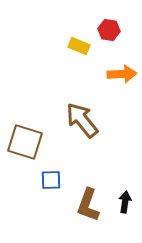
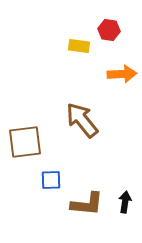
yellow rectangle: rotated 15 degrees counterclockwise
brown square: rotated 24 degrees counterclockwise
brown L-shape: moved 1 px left, 1 px up; rotated 104 degrees counterclockwise
